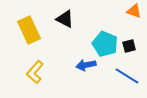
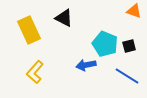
black triangle: moved 1 px left, 1 px up
